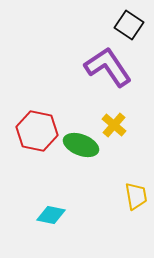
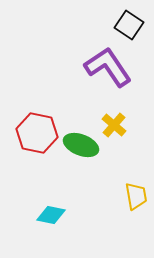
red hexagon: moved 2 px down
